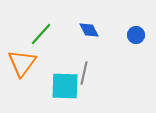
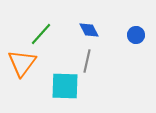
gray line: moved 3 px right, 12 px up
